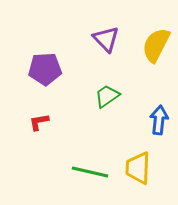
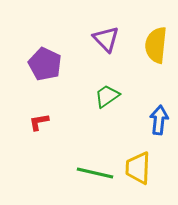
yellow semicircle: rotated 21 degrees counterclockwise
purple pentagon: moved 5 px up; rotated 28 degrees clockwise
green line: moved 5 px right, 1 px down
